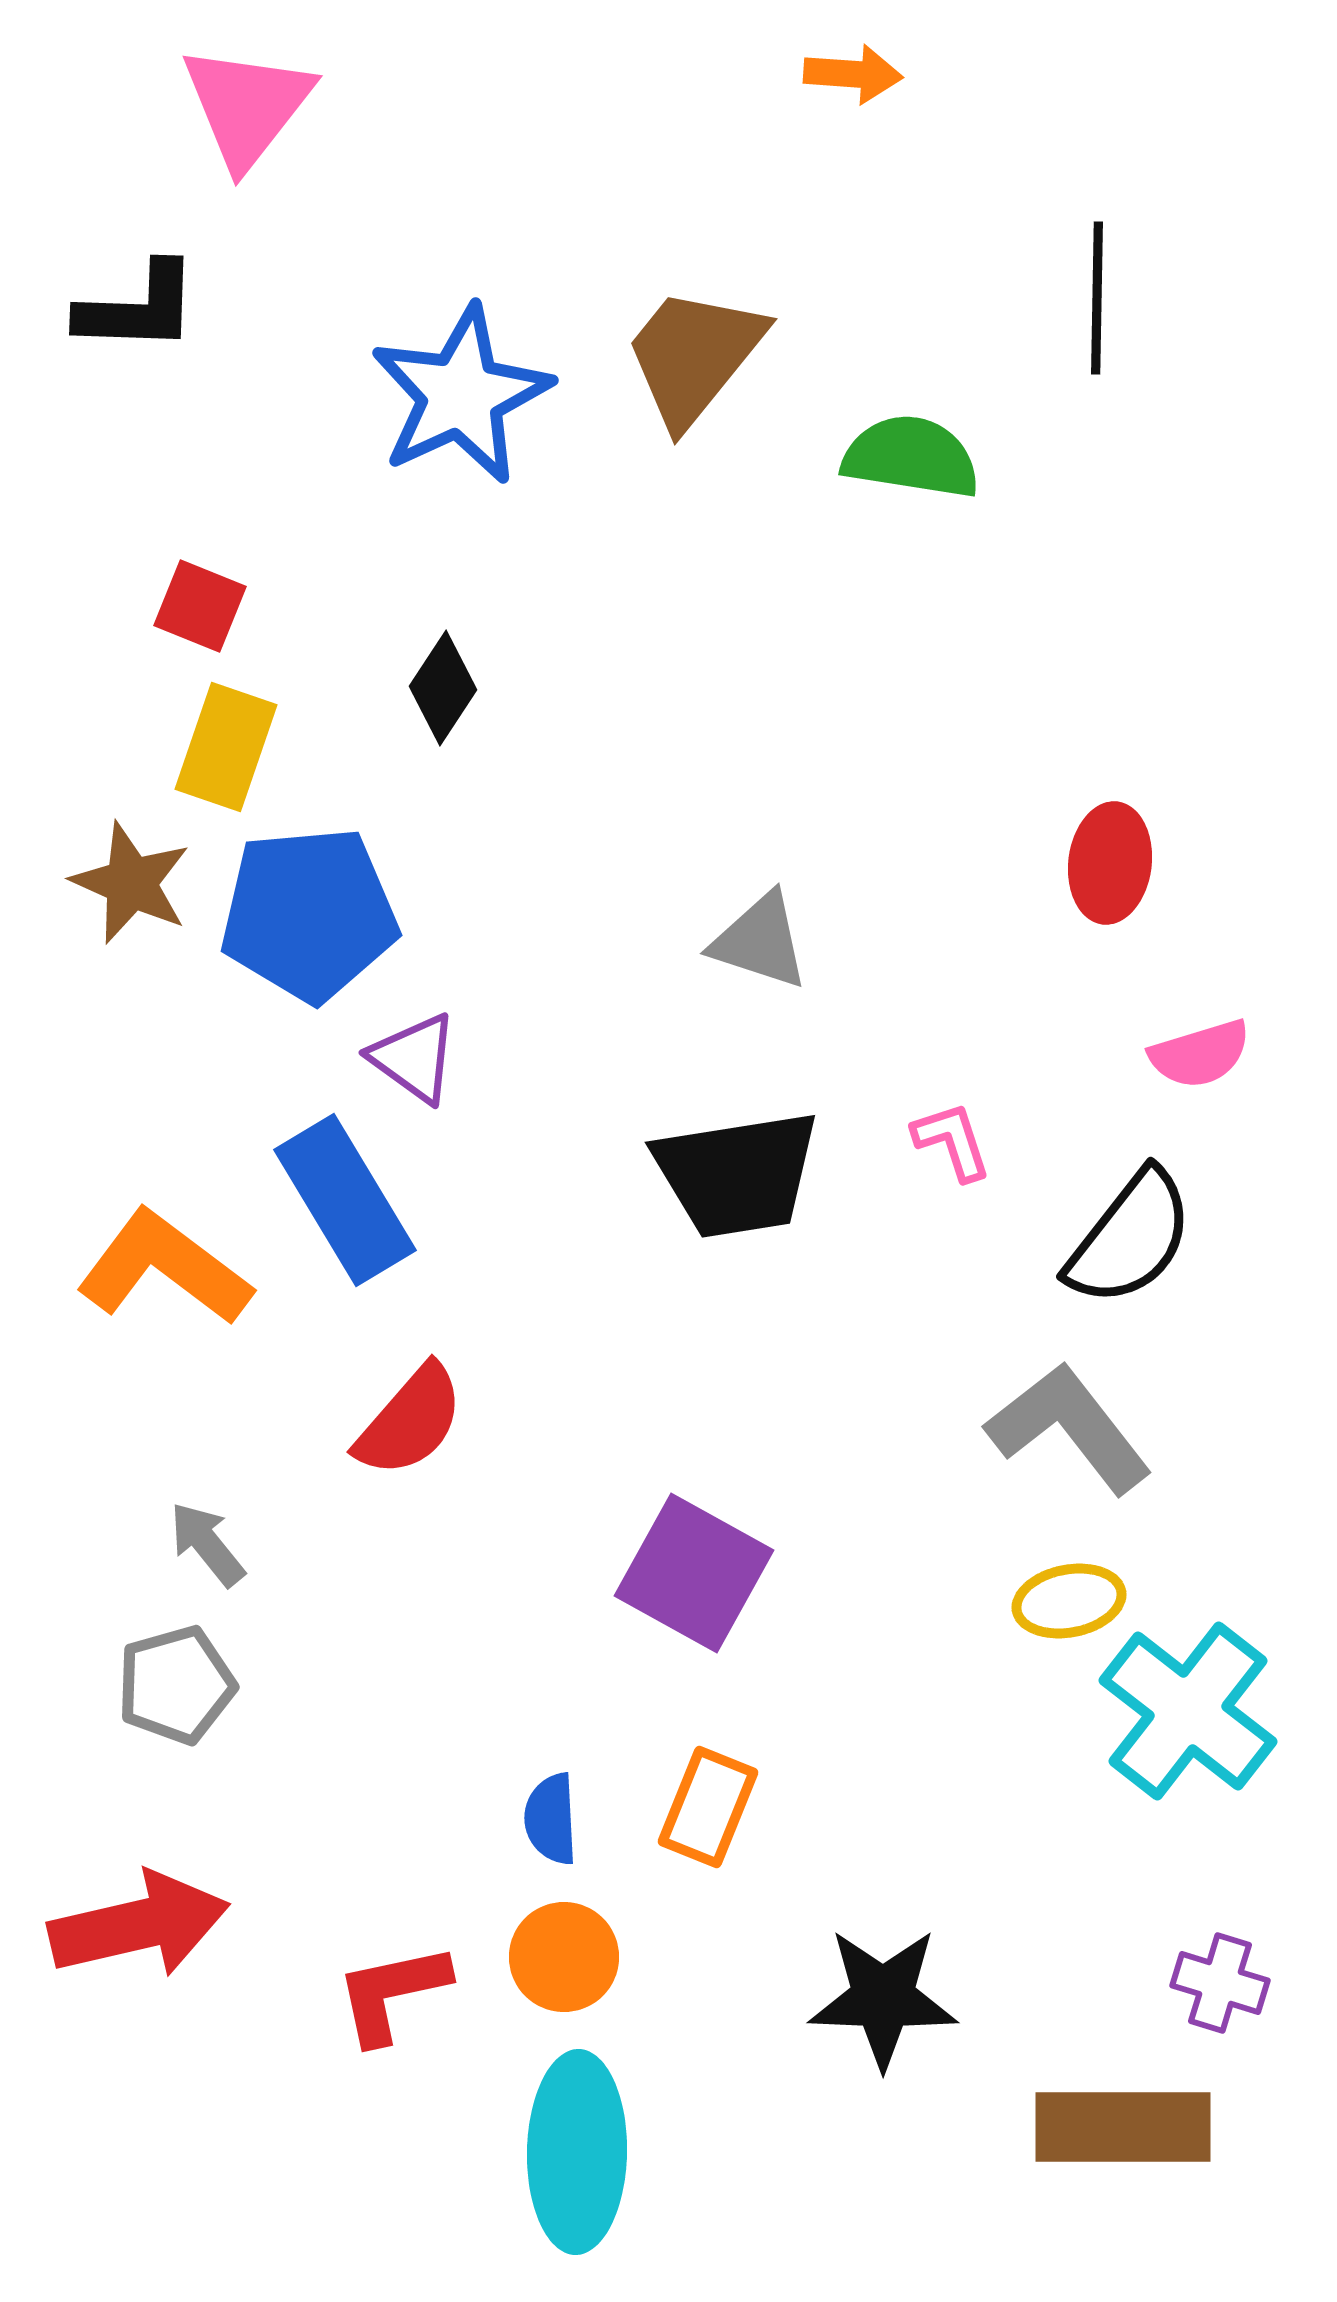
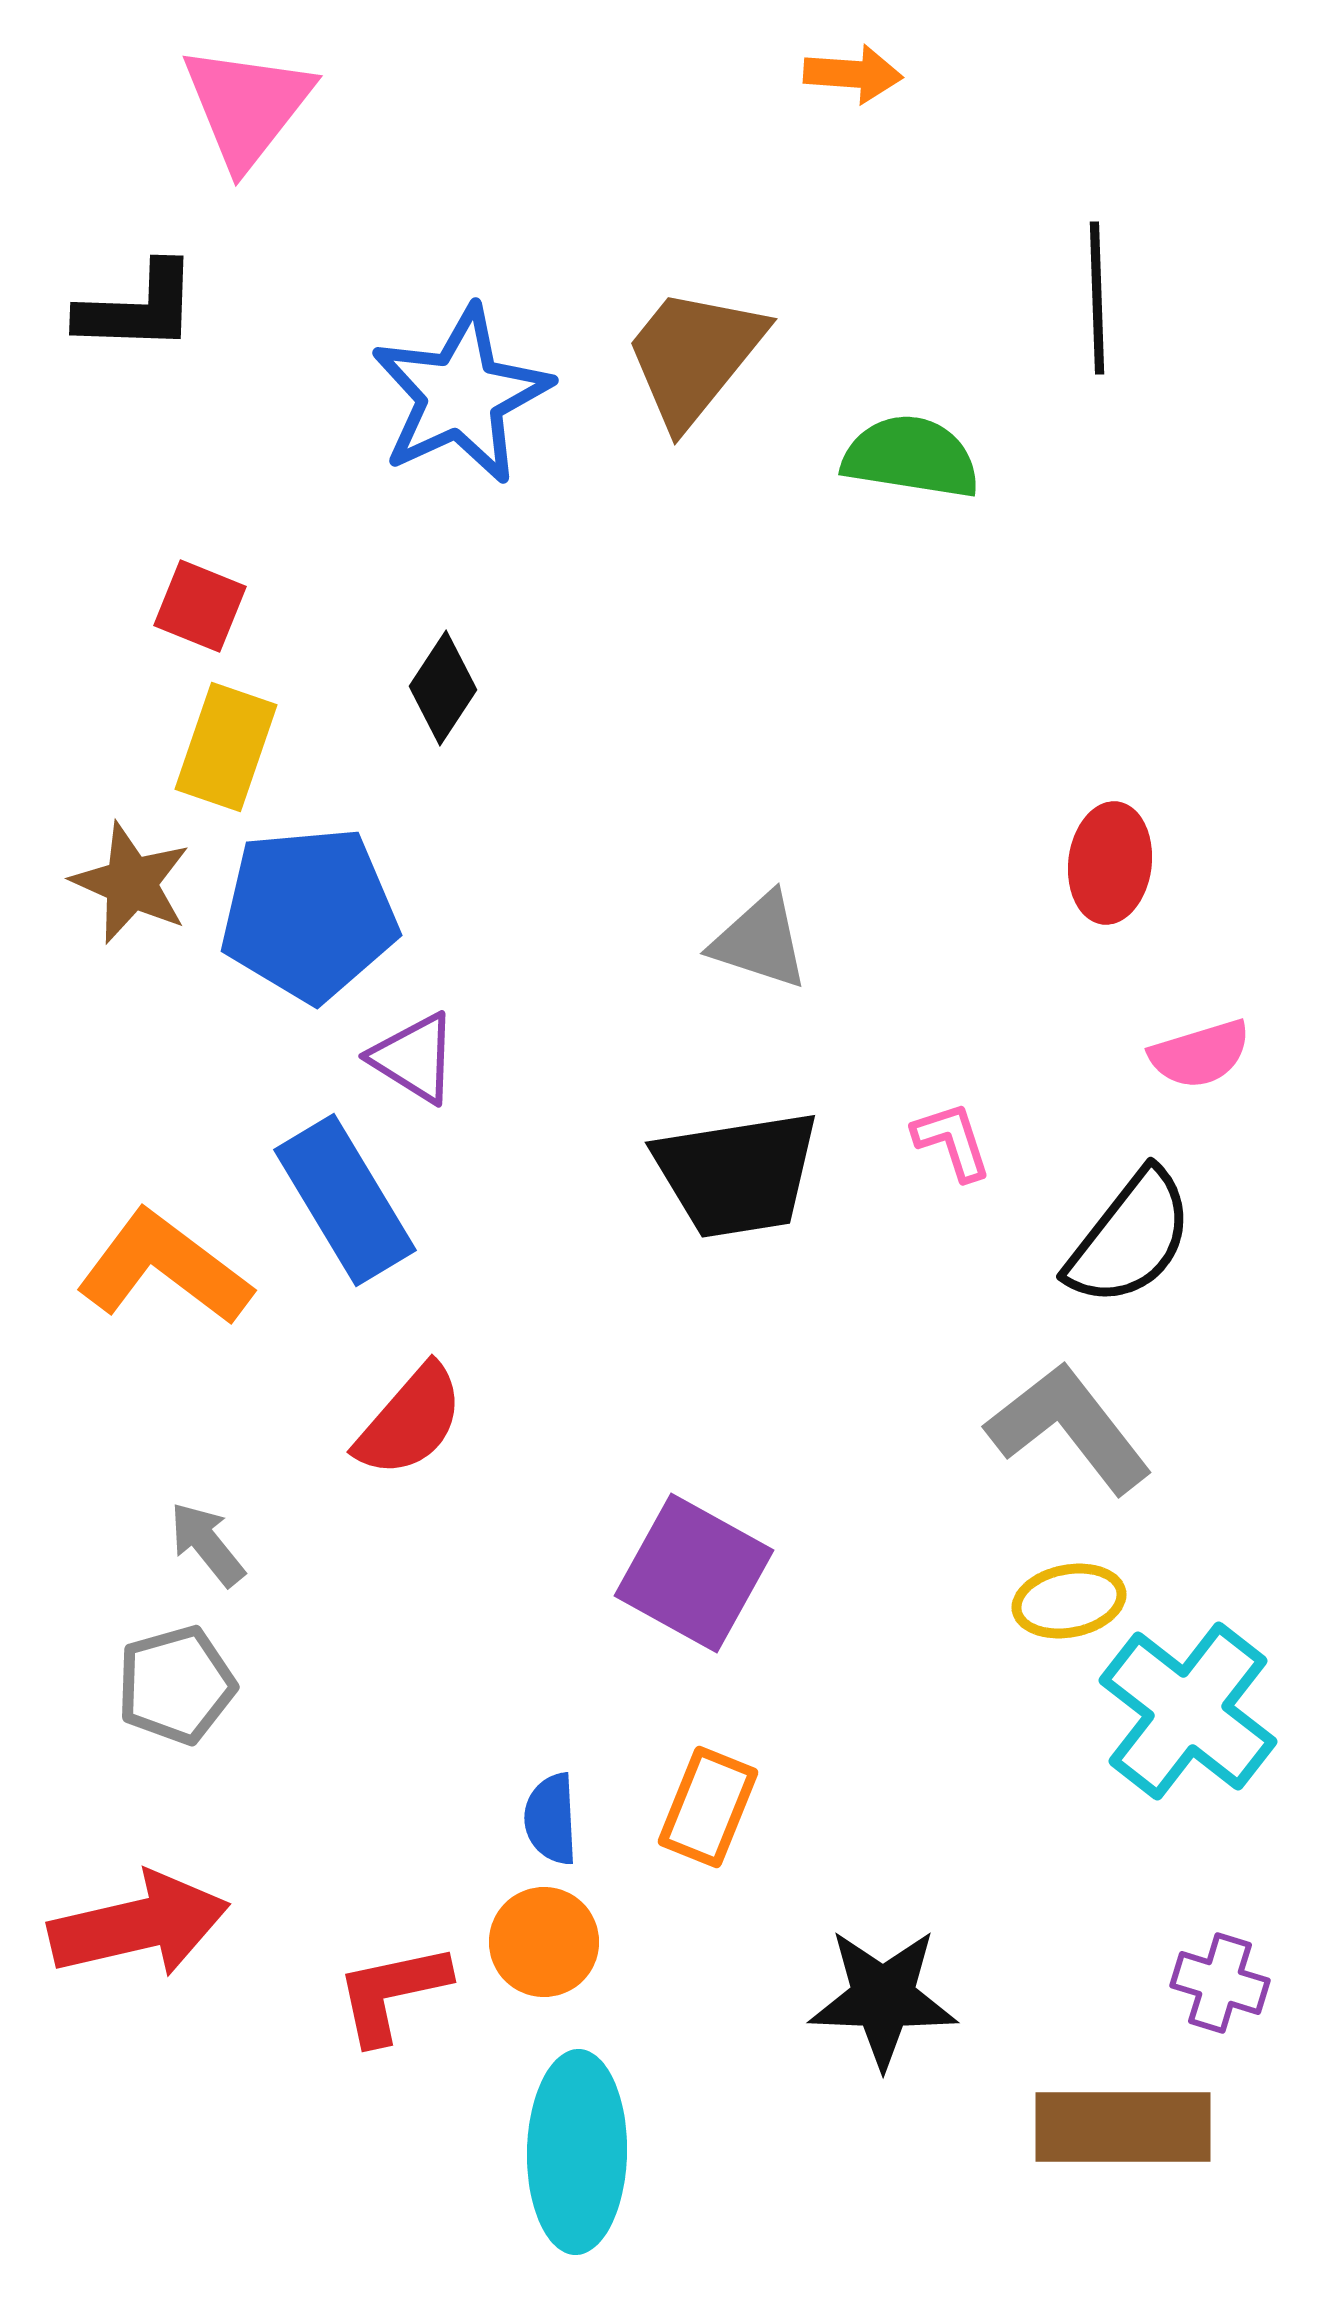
black line: rotated 3 degrees counterclockwise
purple triangle: rotated 4 degrees counterclockwise
orange circle: moved 20 px left, 15 px up
